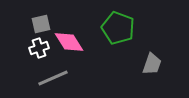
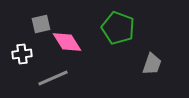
pink diamond: moved 2 px left
white cross: moved 17 px left, 6 px down; rotated 12 degrees clockwise
